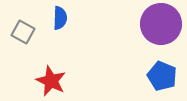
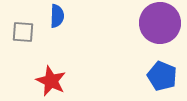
blue semicircle: moved 3 px left, 2 px up
purple circle: moved 1 px left, 1 px up
gray square: rotated 25 degrees counterclockwise
